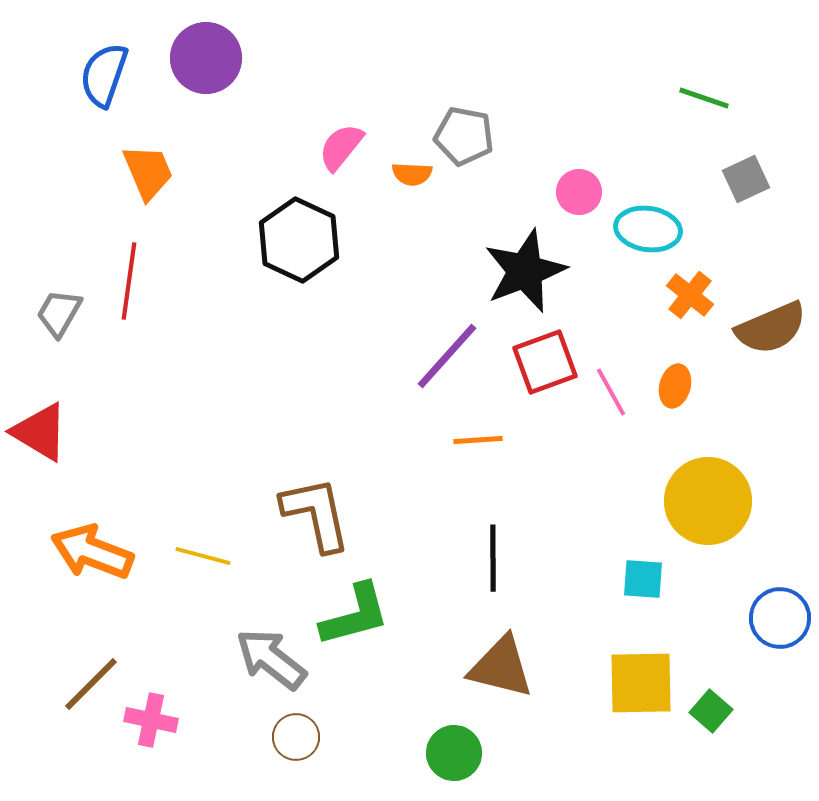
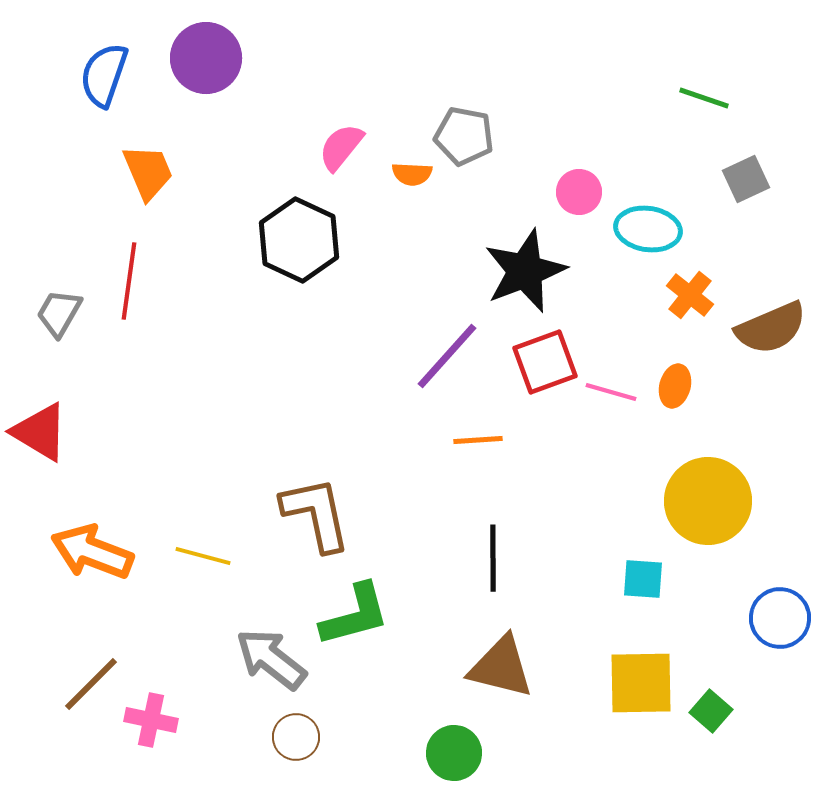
pink line: rotated 45 degrees counterclockwise
